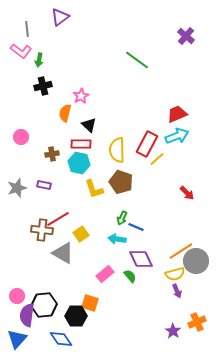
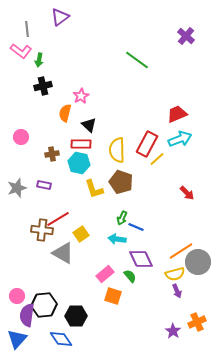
cyan arrow at (177, 136): moved 3 px right, 3 px down
gray circle at (196, 261): moved 2 px right, 1 px down
orange square at (90, 303): moved 23 px right, 7 px up
